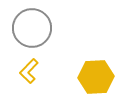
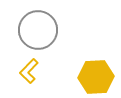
gray circle: moved 6 px right, 2 px down
